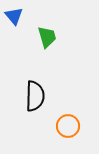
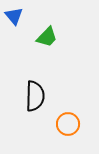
green trapezoid: rotated 60 degrees clockwise
orange circle: moved 2 px up
